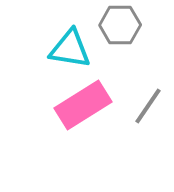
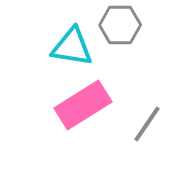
cyan triangle: moved 2 px right, 2 px up
gray line: moved 1 px left, 18 px down
